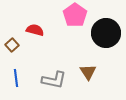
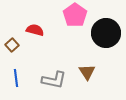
brown triangle: moved 1 px left
